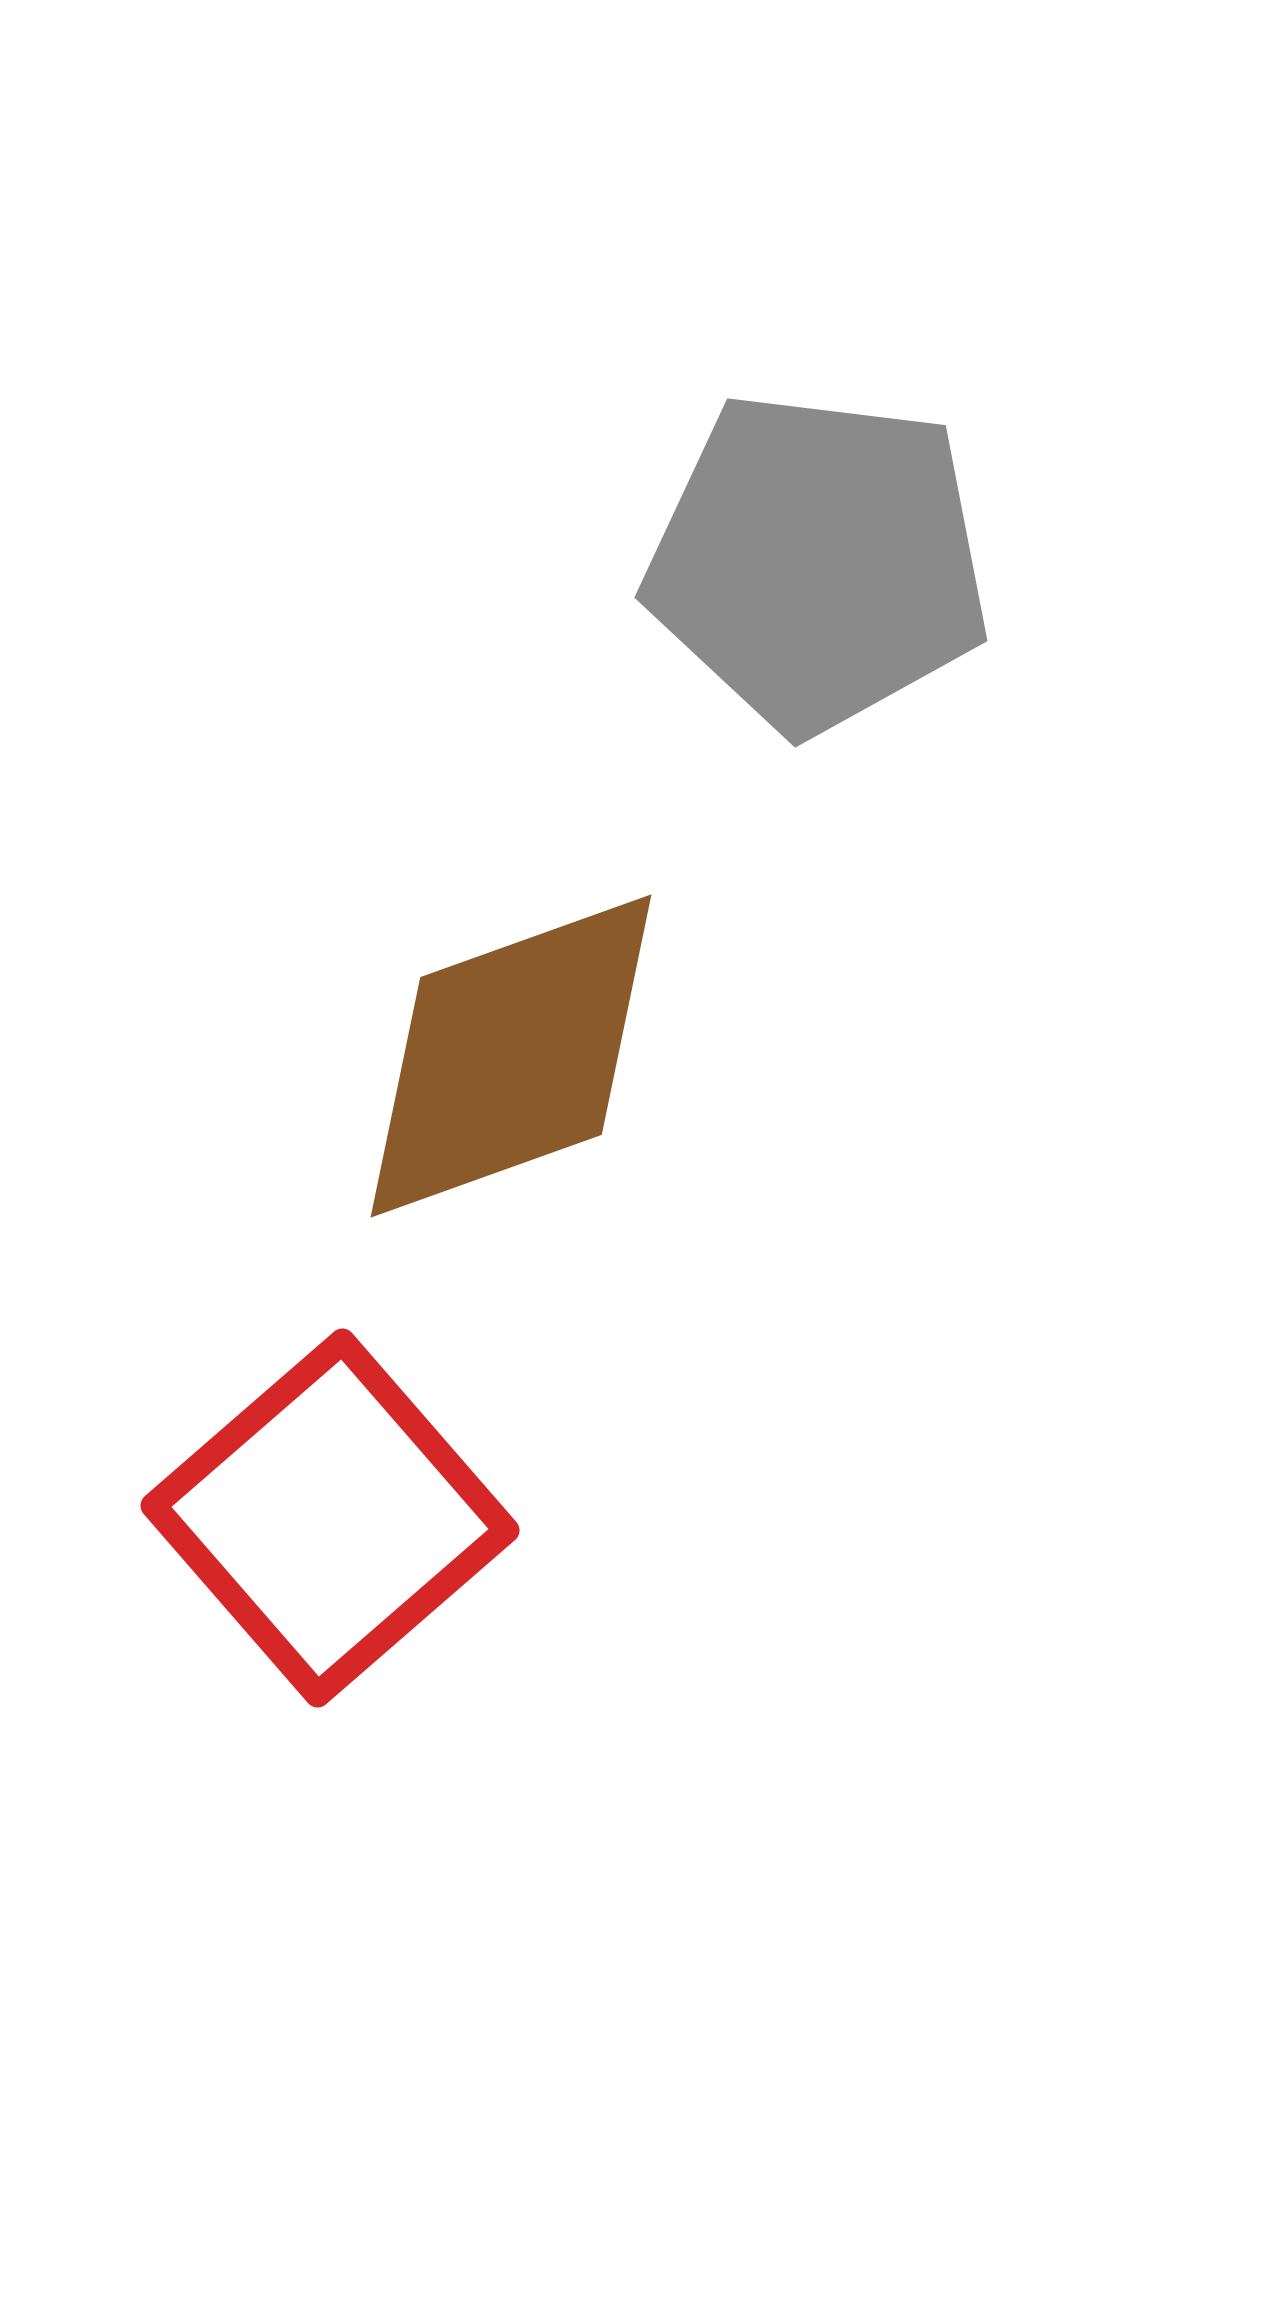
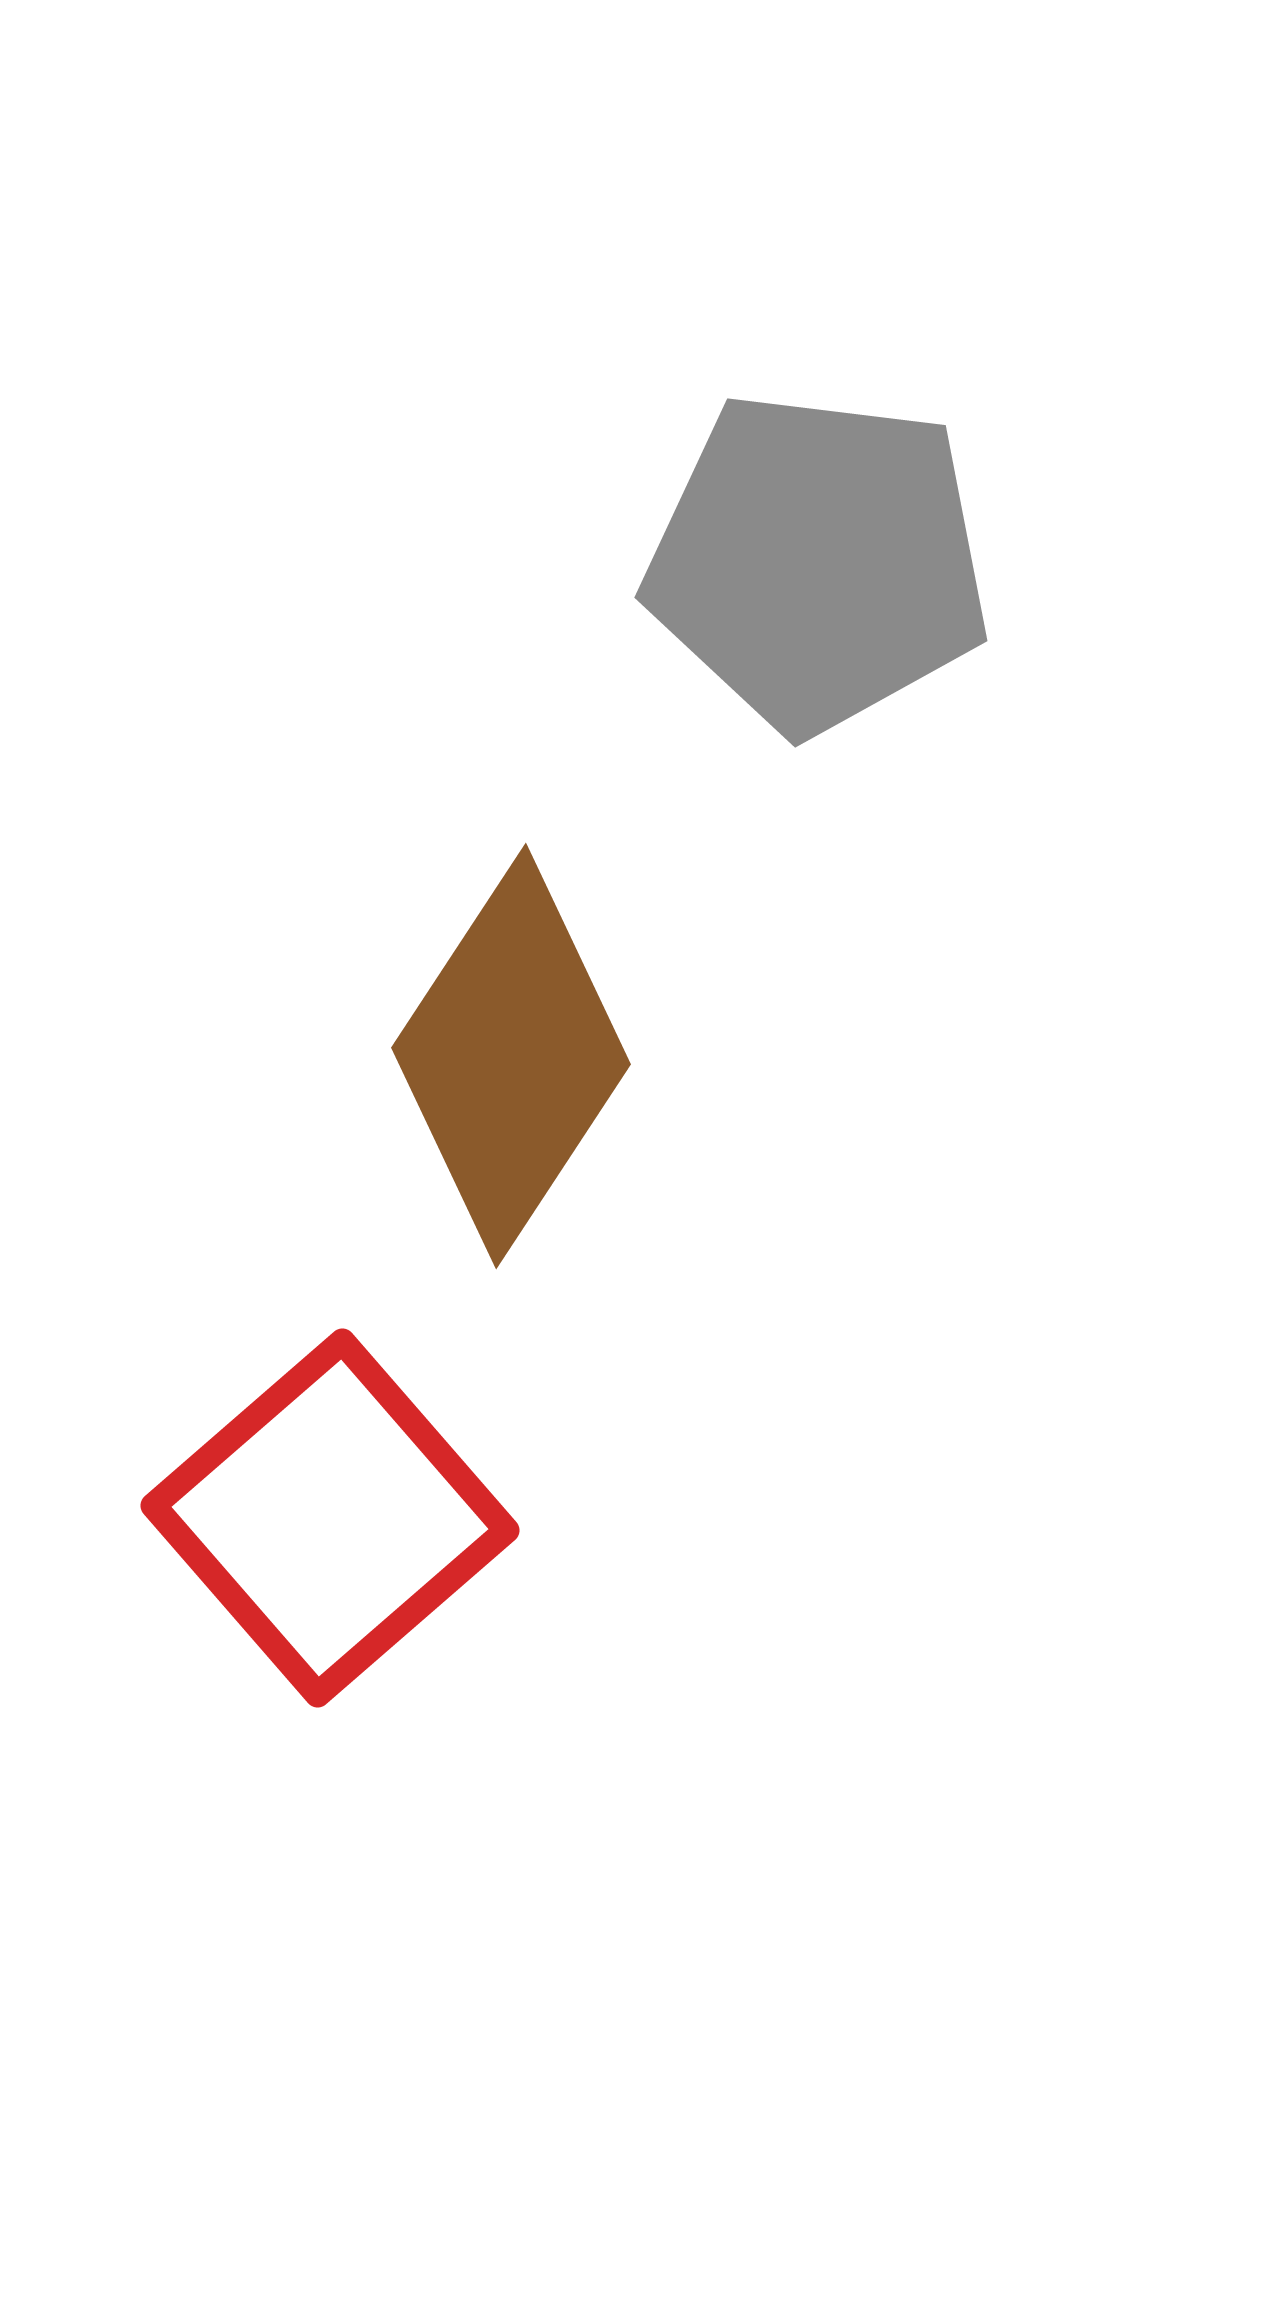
brown diamond: rotated 37 degrees counterclockwise
